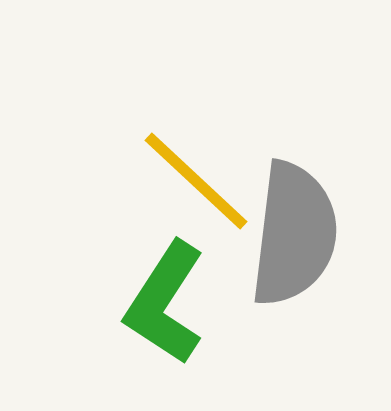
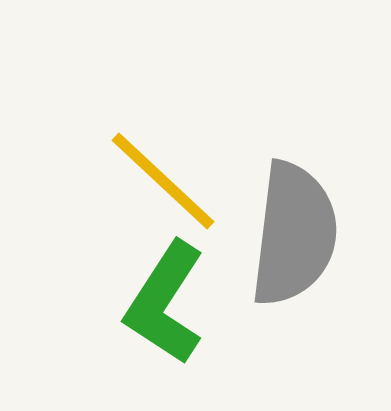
yellow line: moved 33 px left
